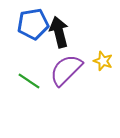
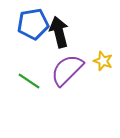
purple semicircle: moved 1 px right
